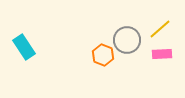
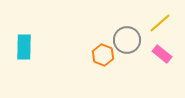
yellow line: moved 6 px up
cyan rectangle: rotated 35 degrees clockwise
pink rectangle: rotated 42 degrees clockwise
